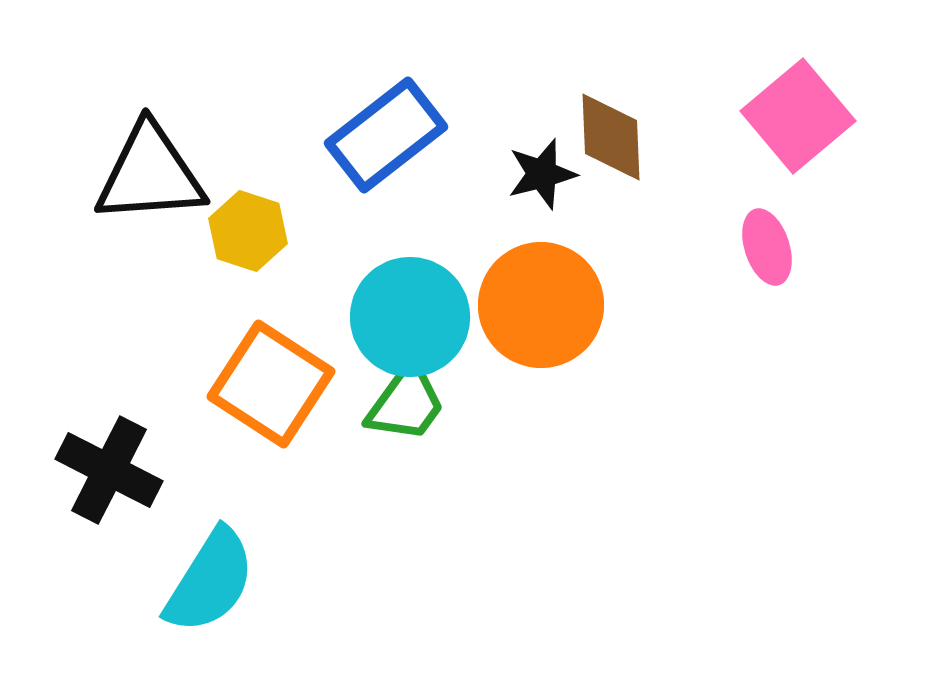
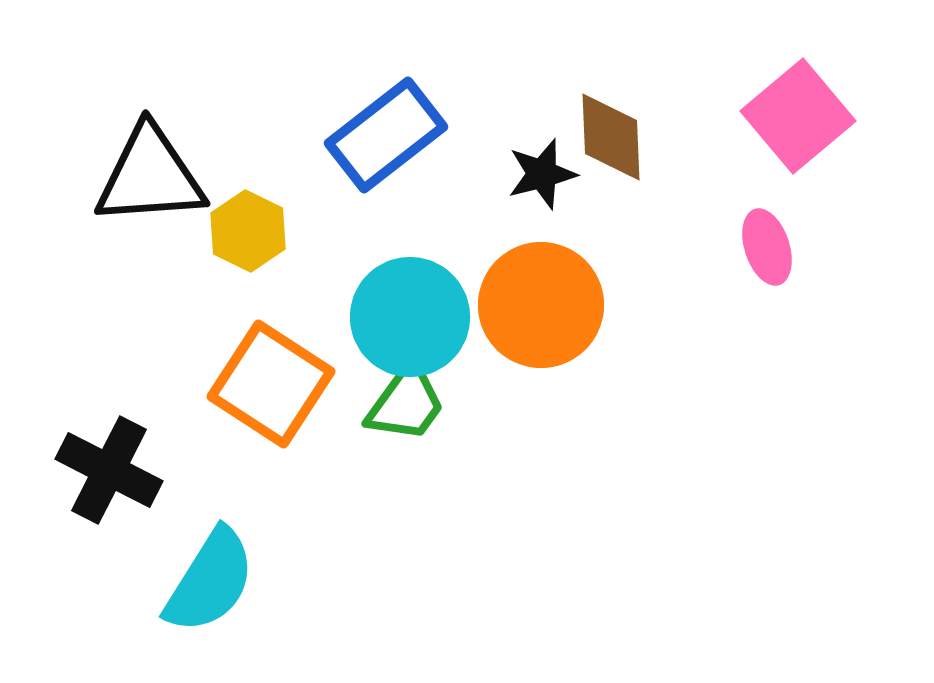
black triangle: moved 2 px down
yellow hexagon: rotated 8 degrees clockwise
